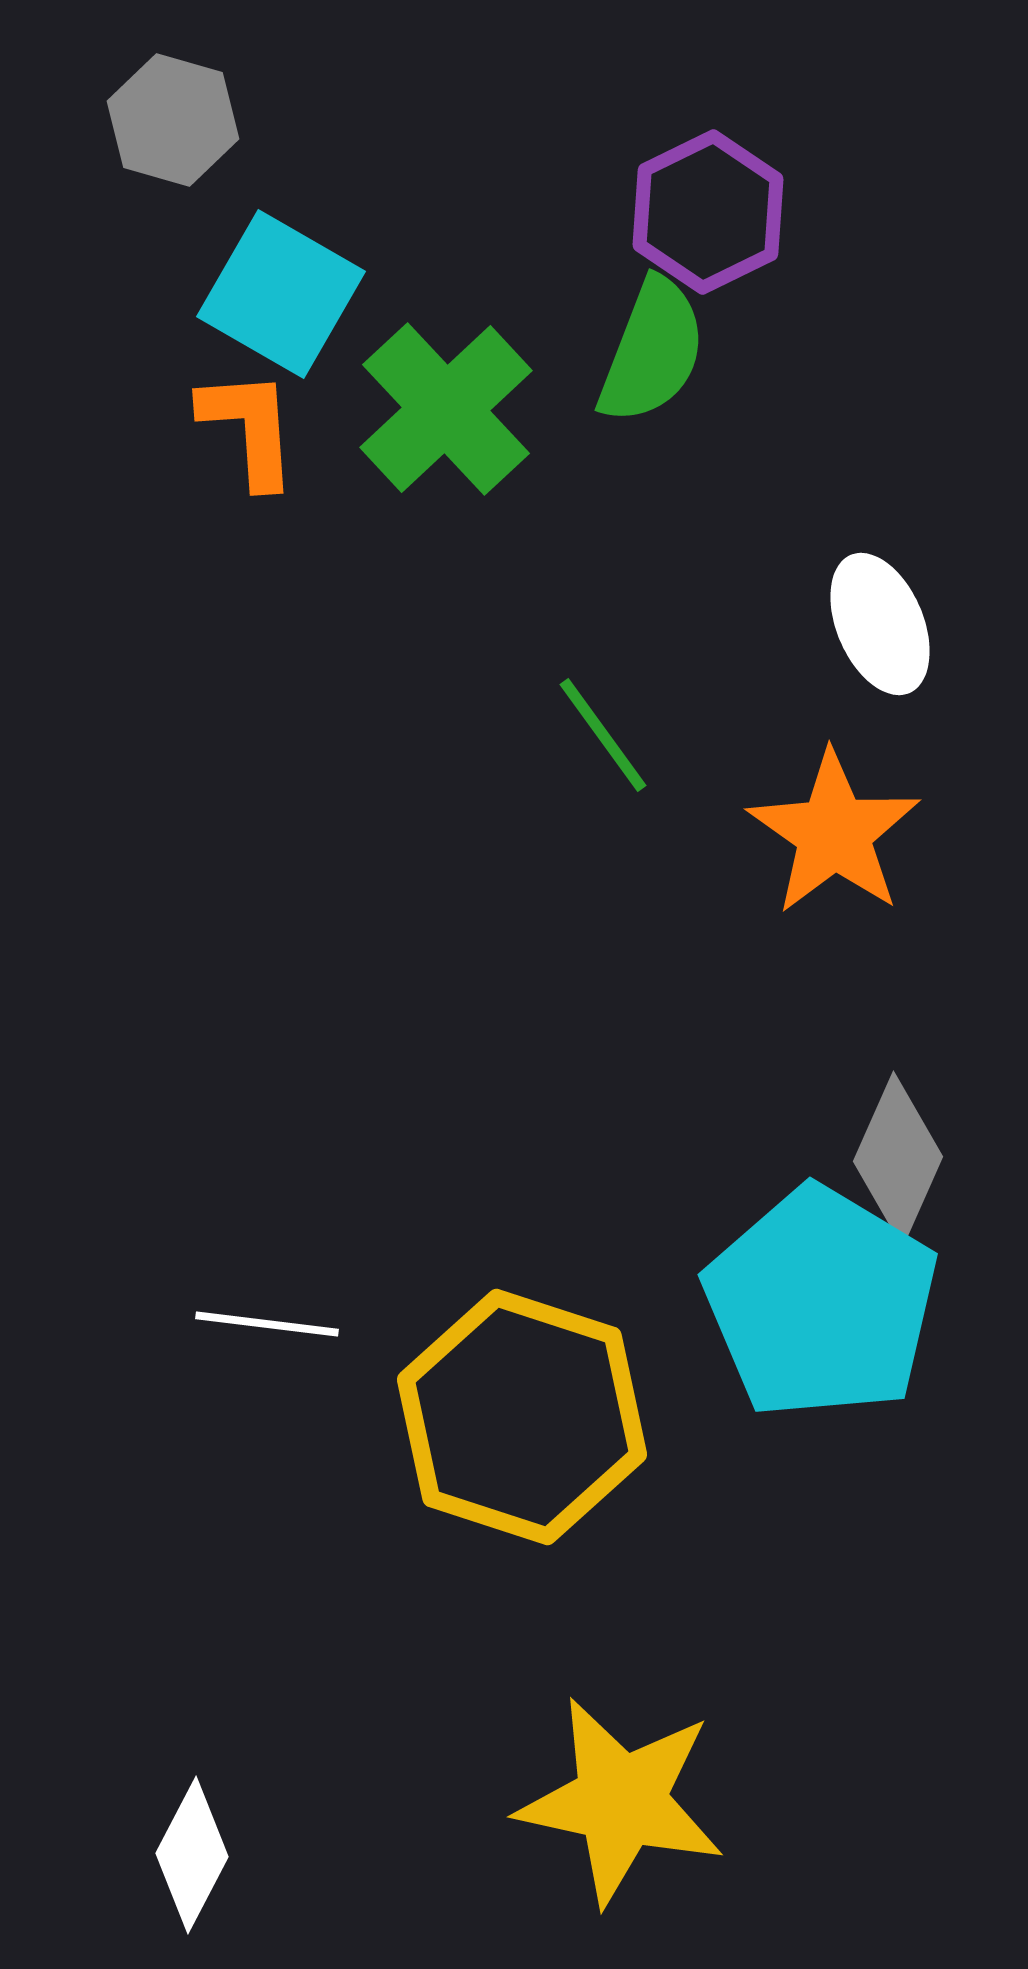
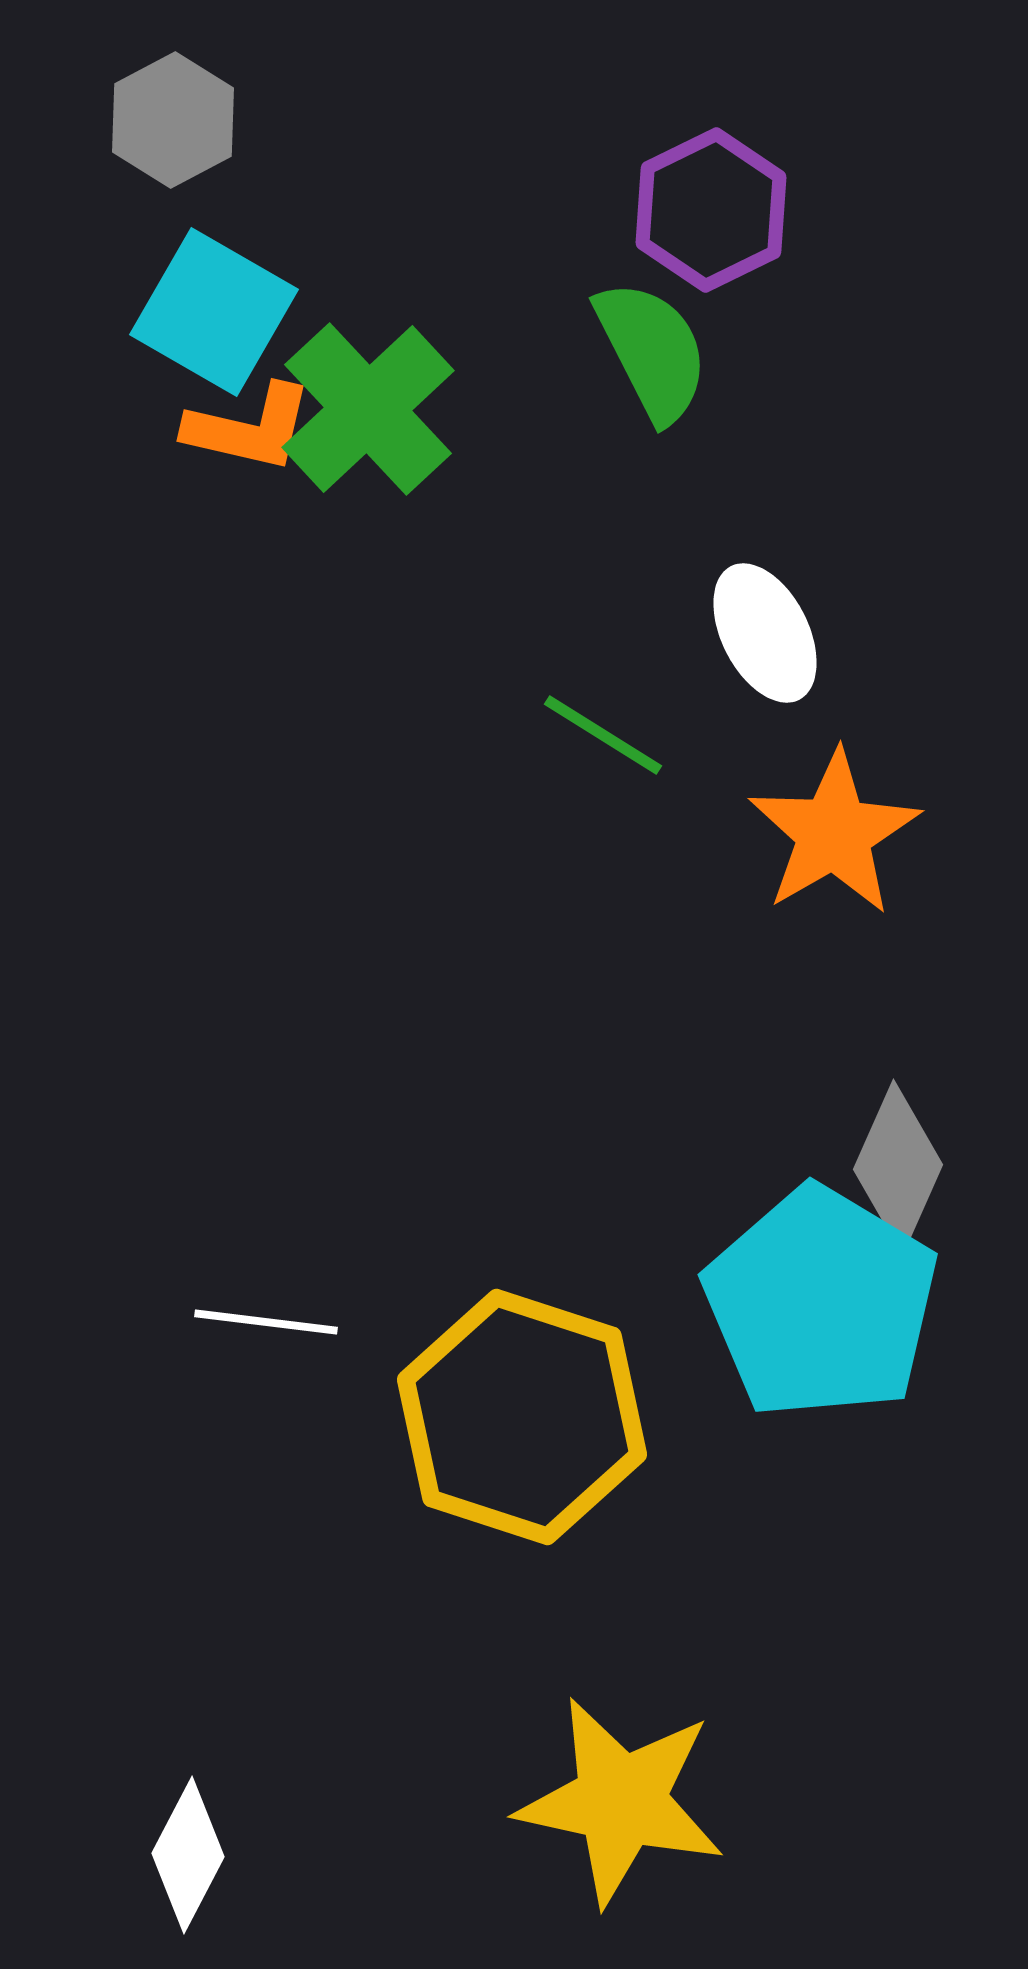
gray hexagon: rotated 16 degrees clockwise
purple hexagon: moved 3 px right, 2 px up
cyan square: moved 67 px left, 18 px down
green semicircle: rotated 48 degrees counterclockwise
green cross: moved 78 px left
orange L-shape: rotated 107 degrees clockwise
white ellipse: moved 115 px left, 9 px down; rotated 4 degrees counterclockwise
green line: rotated 22 degrees counterclockwise
orange star: rotated 7 degrees clockwise
gray diamond: moved 8 px down
white line: moved 1 px left, 2 px up
white diamond: moved 4 px left
